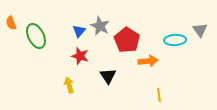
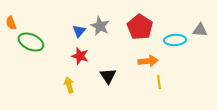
gray triangle: rotated 49 degrees counterclockwise
green ellipse: moved 5 px left, 6 px down; rotated 40 degrees counterclockwise
red pentagon: moved 13 px right, 13 px up
yellow line: moved 13 px up
